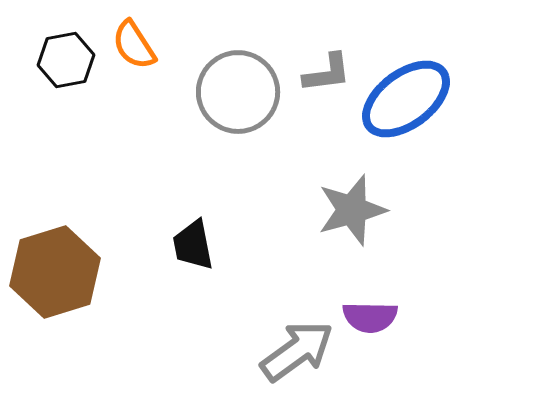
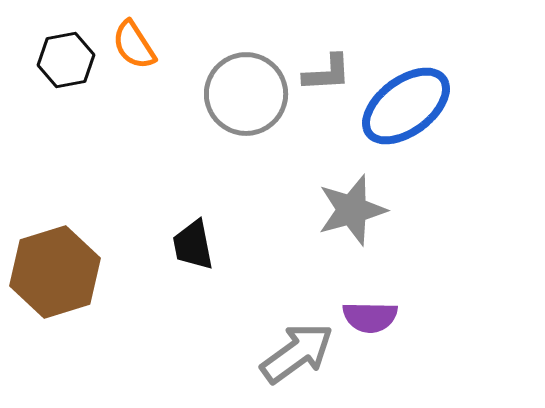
gray L-shape: rotated 4 degrees clockwise
gray circle: moved 8 px right, 2 px down
blue ellipse: moved 7 px down
gray arrow: moved 2 px down
